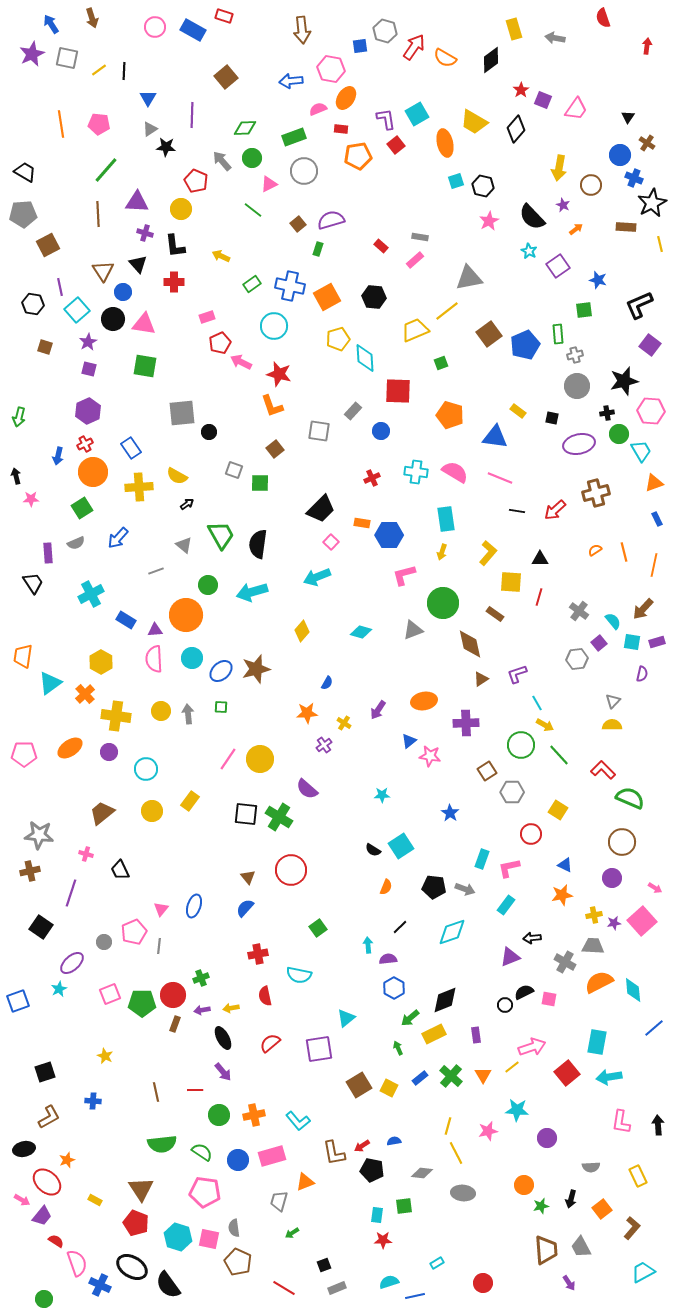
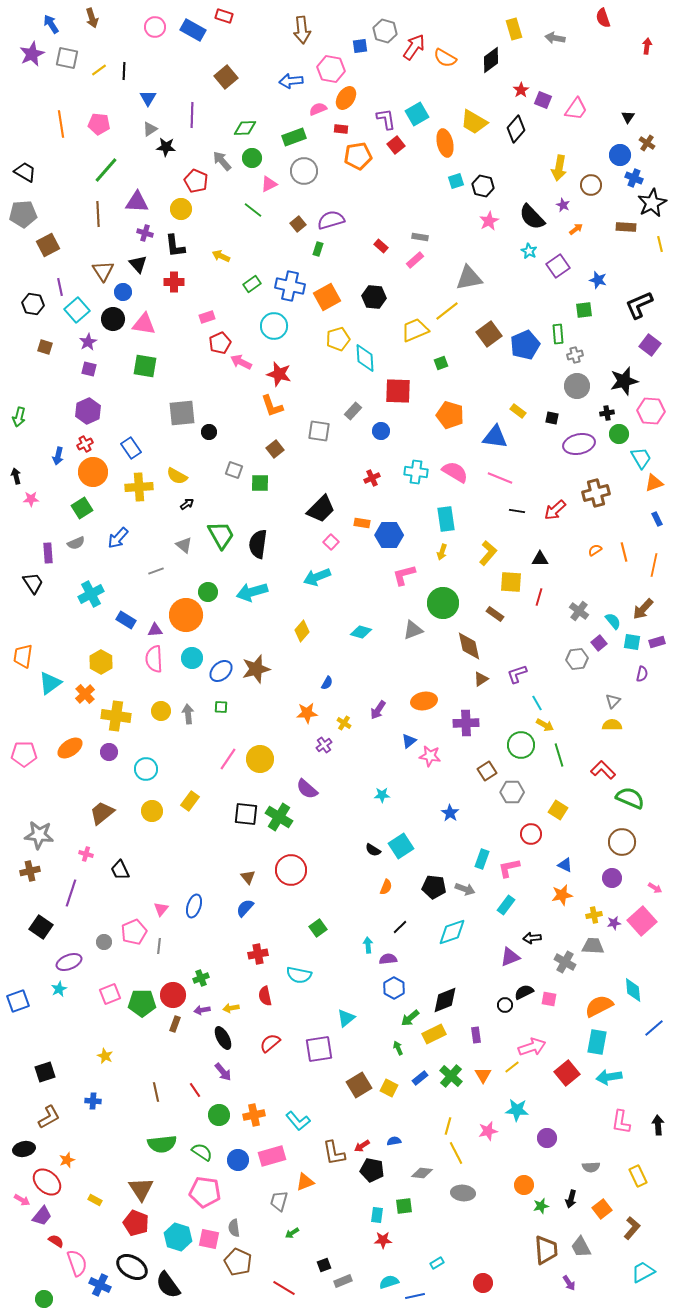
cyan trapezoid at (641, 451): moved 7 px down
green circle at (208, 585): moved 7 px down
brown diamond at (470, 644): moved 1 px left, 2 px down
green line at (559, 755): rotated 25 degrees clockwise
purple ellipse at (72, 963): moved 3 px left, 1 px up; rotated 20 degrees clockwise
orange semicircle at (599, 982): moved 24 px down
red line at (195, 1090): rotated 56 degrees clockwise
gray rectangle at (337, 1288): moved 6 px right, 7 px up
